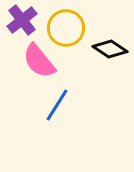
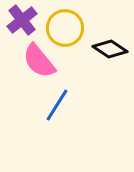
yellow circle: moved 1 px left
